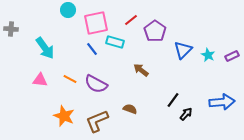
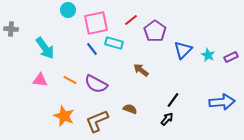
cyan rectangle: moved 1 px left, 1 px down
purple rectangle: moved 1 px left, 1 px down
orange line: moved 1 px down
black arrow: moved 19 px left, 5 px down
